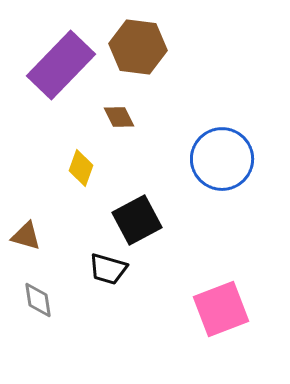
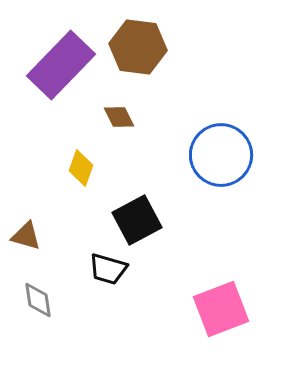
blue circle: moved 1 px left, 4 px up
